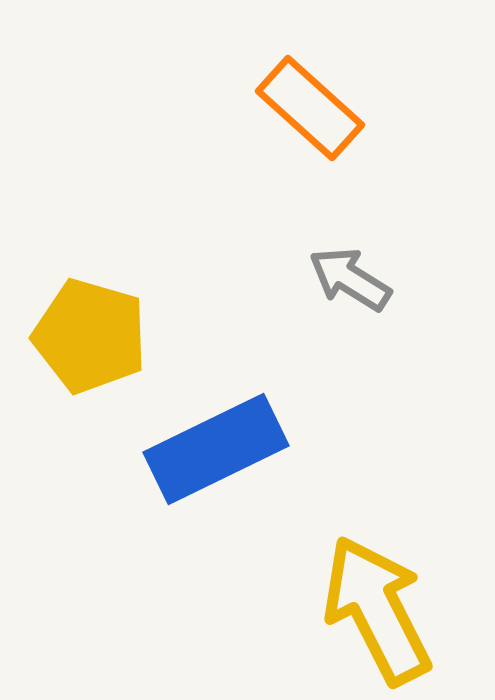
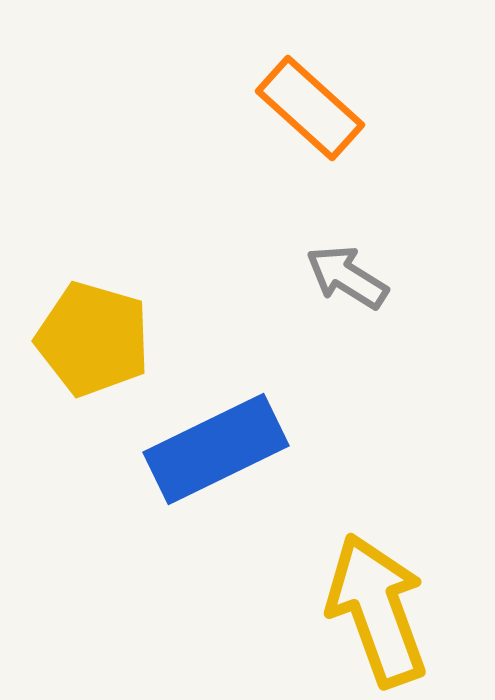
gray arrow: moved 3 px left, 2 px up
yellow pentagon: moved 3 px right, 3 px down
yellow arrow: rotated 7 degrees clockwise
